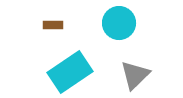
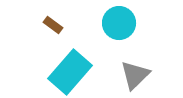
brown rectangle: rotated 36 degrees clockwise
cyan rectangle: rotated 15 degrees counterclockwise
